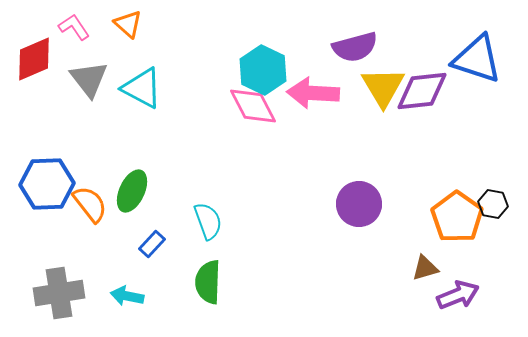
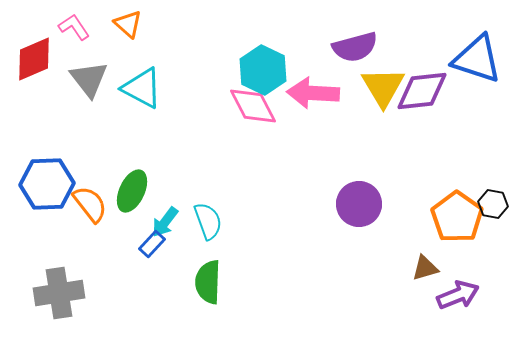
cyan arrow: moved 38 px right, 74 px up; rotated 64 degrees counterclockwise
